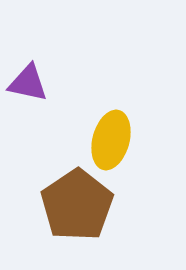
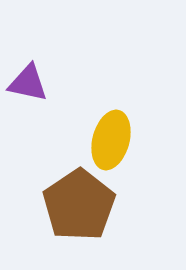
brown pentagon: moved 2 px right
